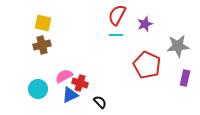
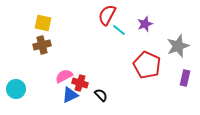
red semicircle: moved 10 px left
cyan line: moved 3 px right, 5 px up; rotated 40 degrees clockwise
gray star: rotated 15 degrees counterclockwise
cyan circle: moved 22 px left
black semicircle: moved 1 px right, 7 px up
